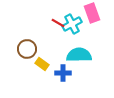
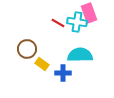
pink rectangle: moved 3 px left
cyan cross: moved 5 px right, 2 px up; rotated 36 degrees clockwise
cyan semicircle: moved 1 px right
